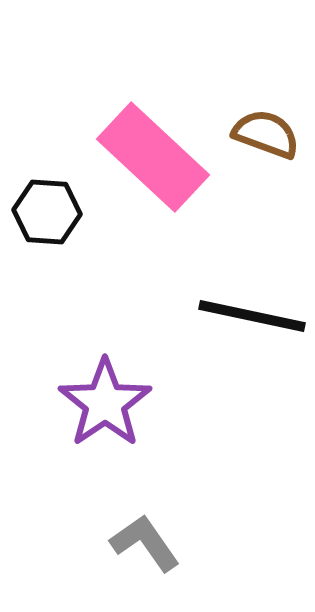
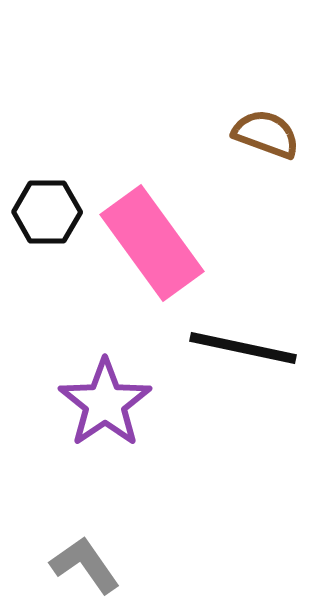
pink rectangle: moved 1 px left, 86 px down; rotated 11 degrees clockwise
black hexagon: rotated 4 degrees counterclockwise
black line: moved 9 px left, 32 px down
gray L-shape: moved 60 px left, 22 px down
